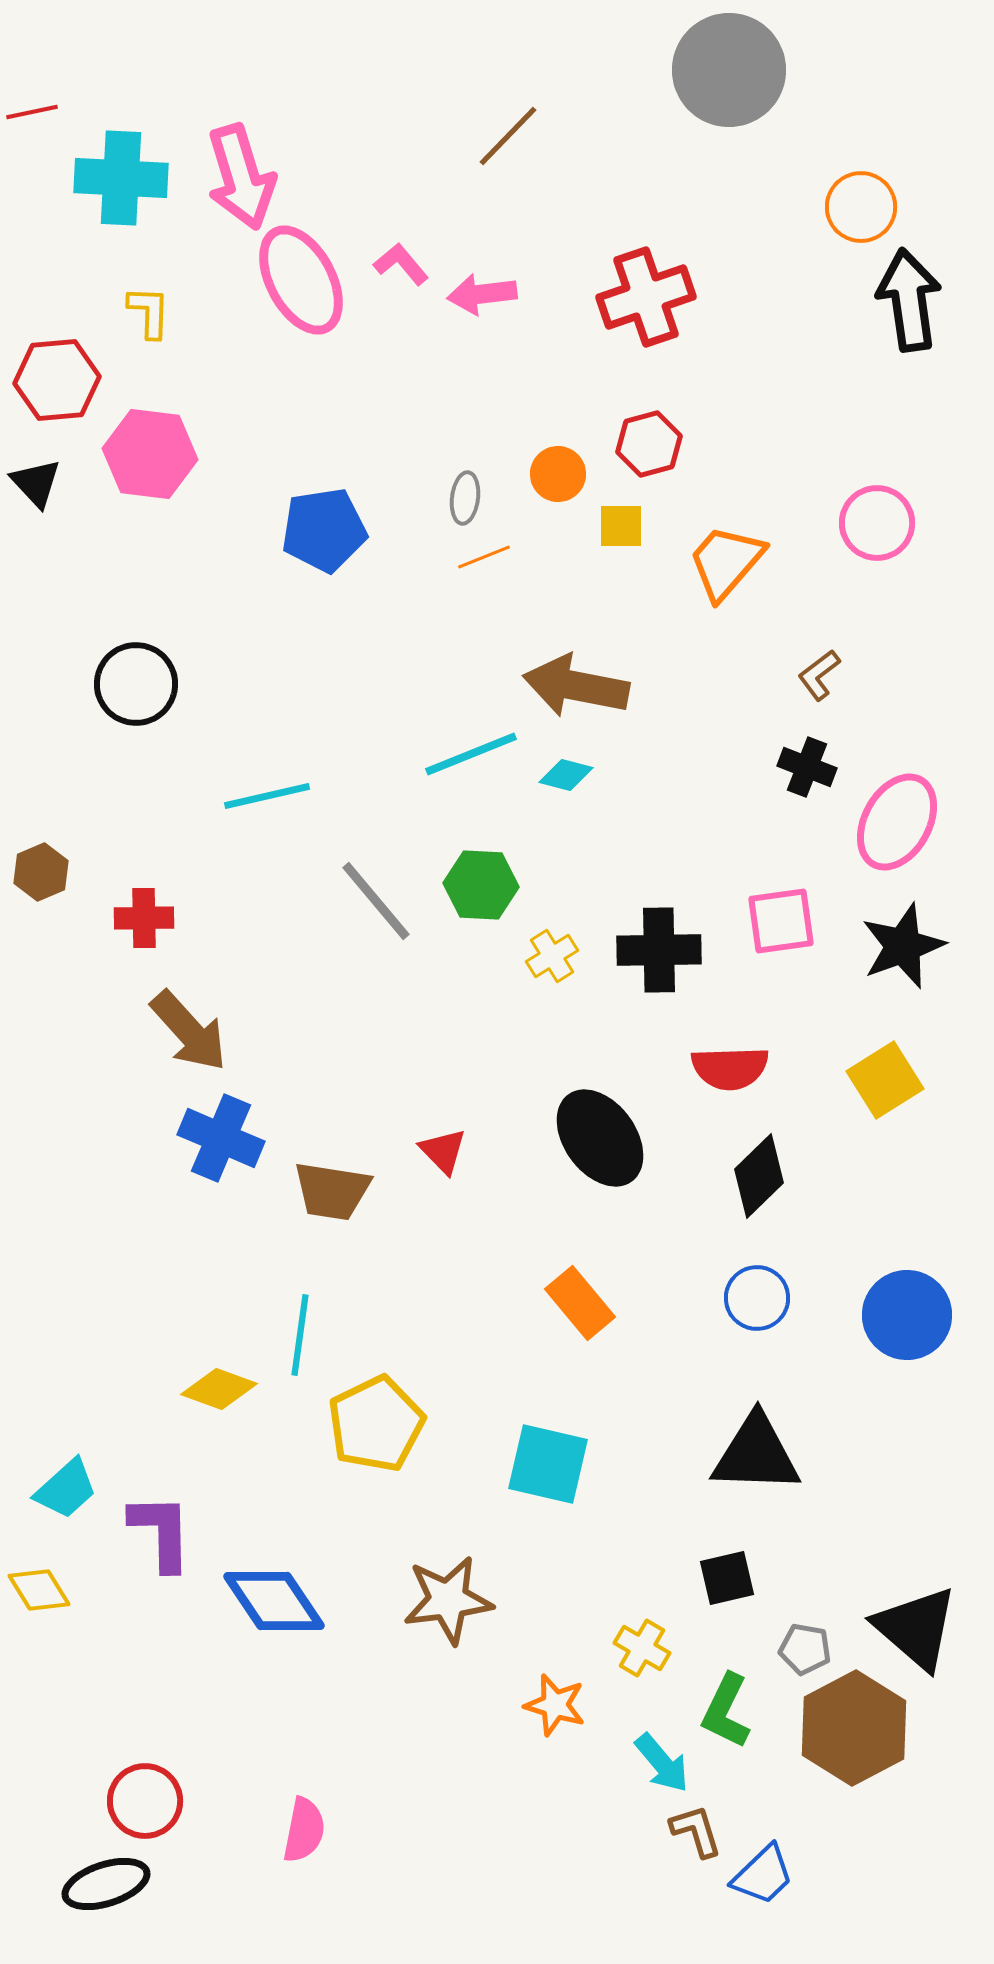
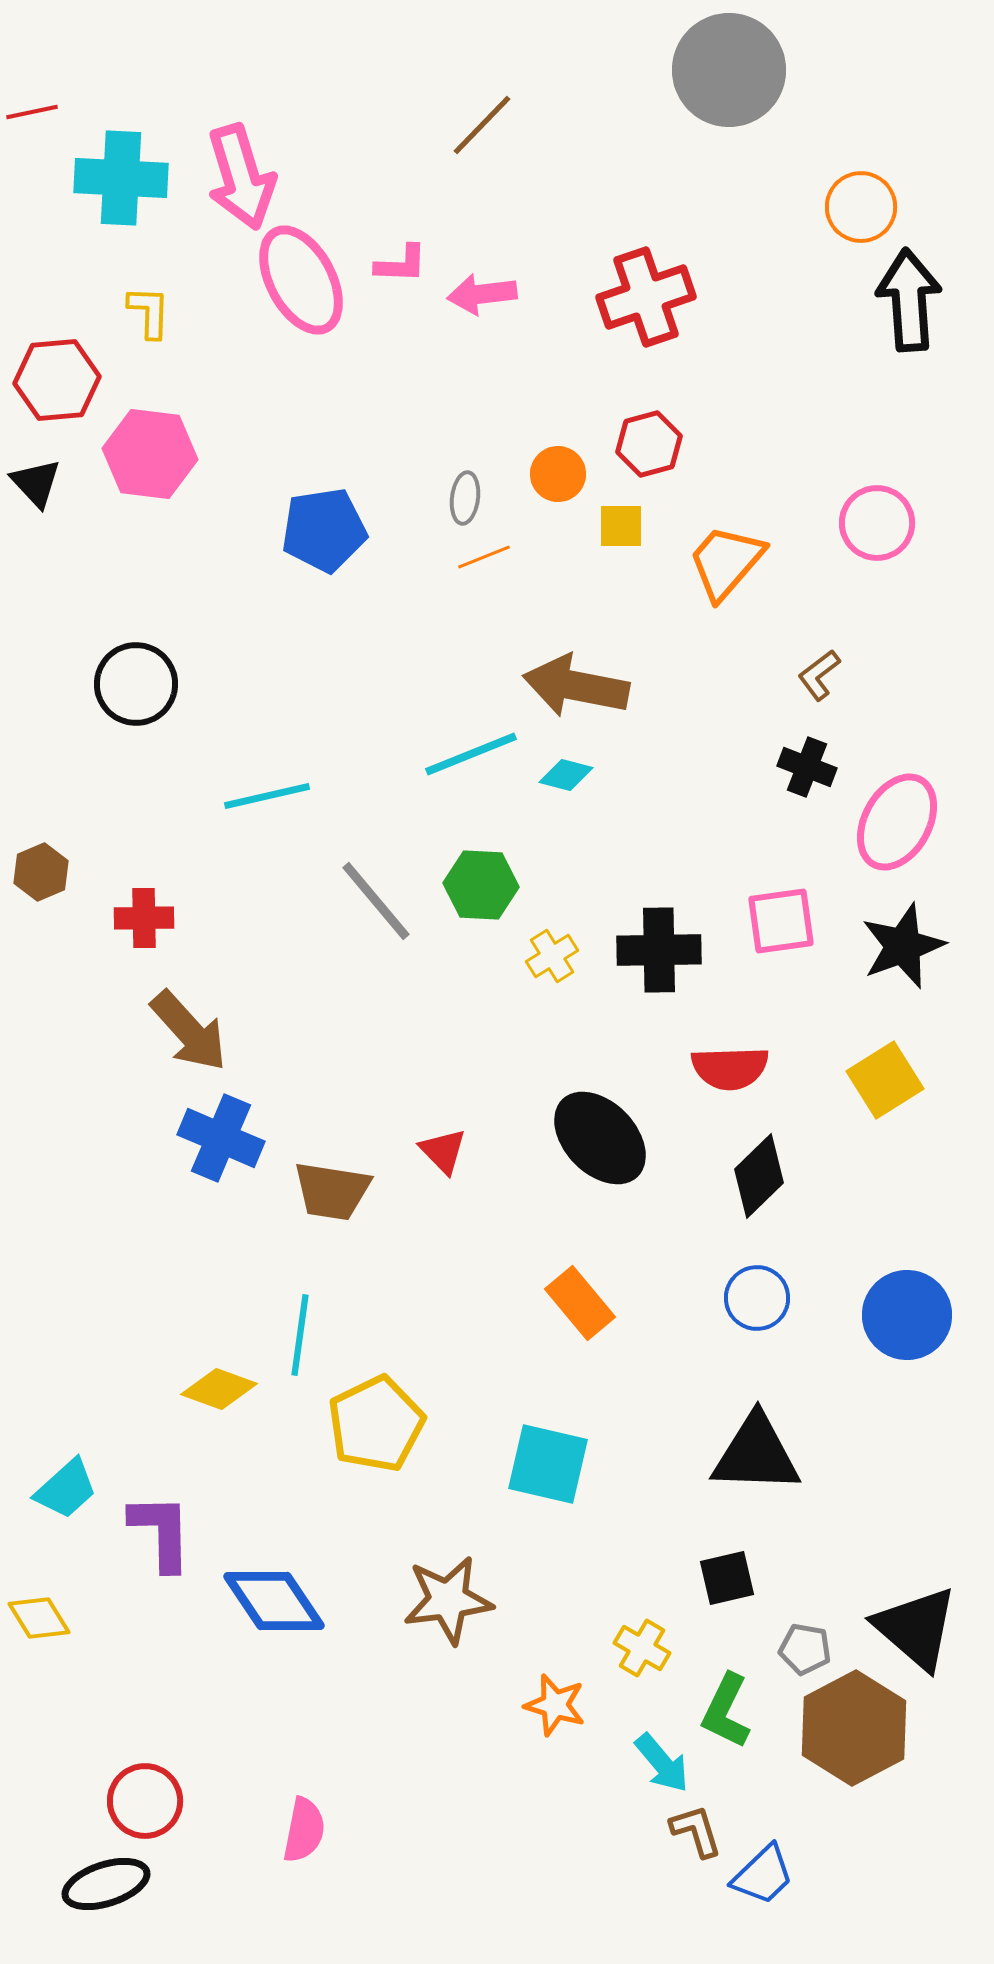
brown line at (508, 136): moved 26 px left, 11 px up
pink L-shape at (401, 264): rotated 132 degrees clockwise
black arrow at (909, 300): rotated 4 degrees clockwise
black ellipse at (600, 1138): rotated 8 degrees counterclockwise
yellow diamond at (39, 1590): moved 28 px down
